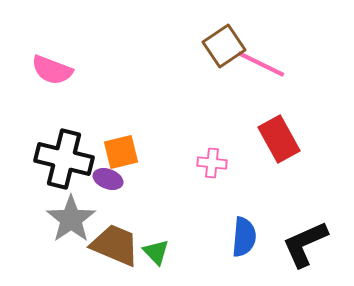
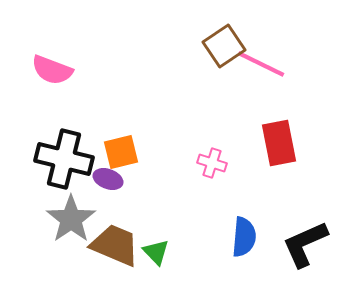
red rectangle: moved 4 px down; rotated 18 degrees clockwise
pink cross: rotated 12 degrees clockwise
